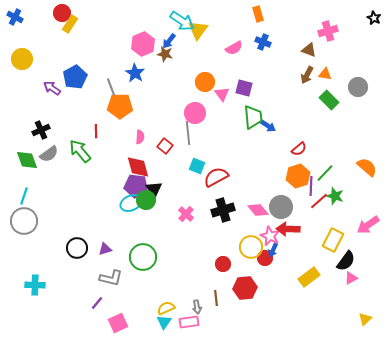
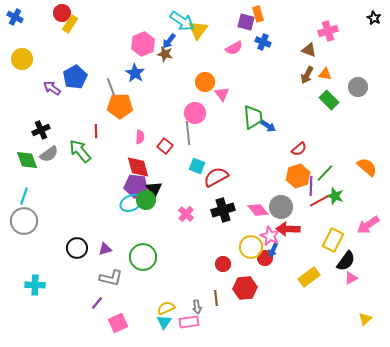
purple square at (244, 88): moved 2 px right, 66 px up
red line at (319, 201): rotated 12 degrees clockwise
